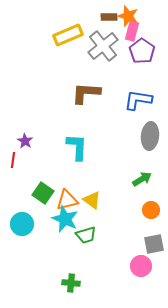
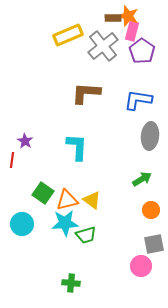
brown rectangle: moved 4 px right, 1 px down
red line: moved 1 px left
cyan star: moved 4 px down; rotated 28 degrees counterclockwise
